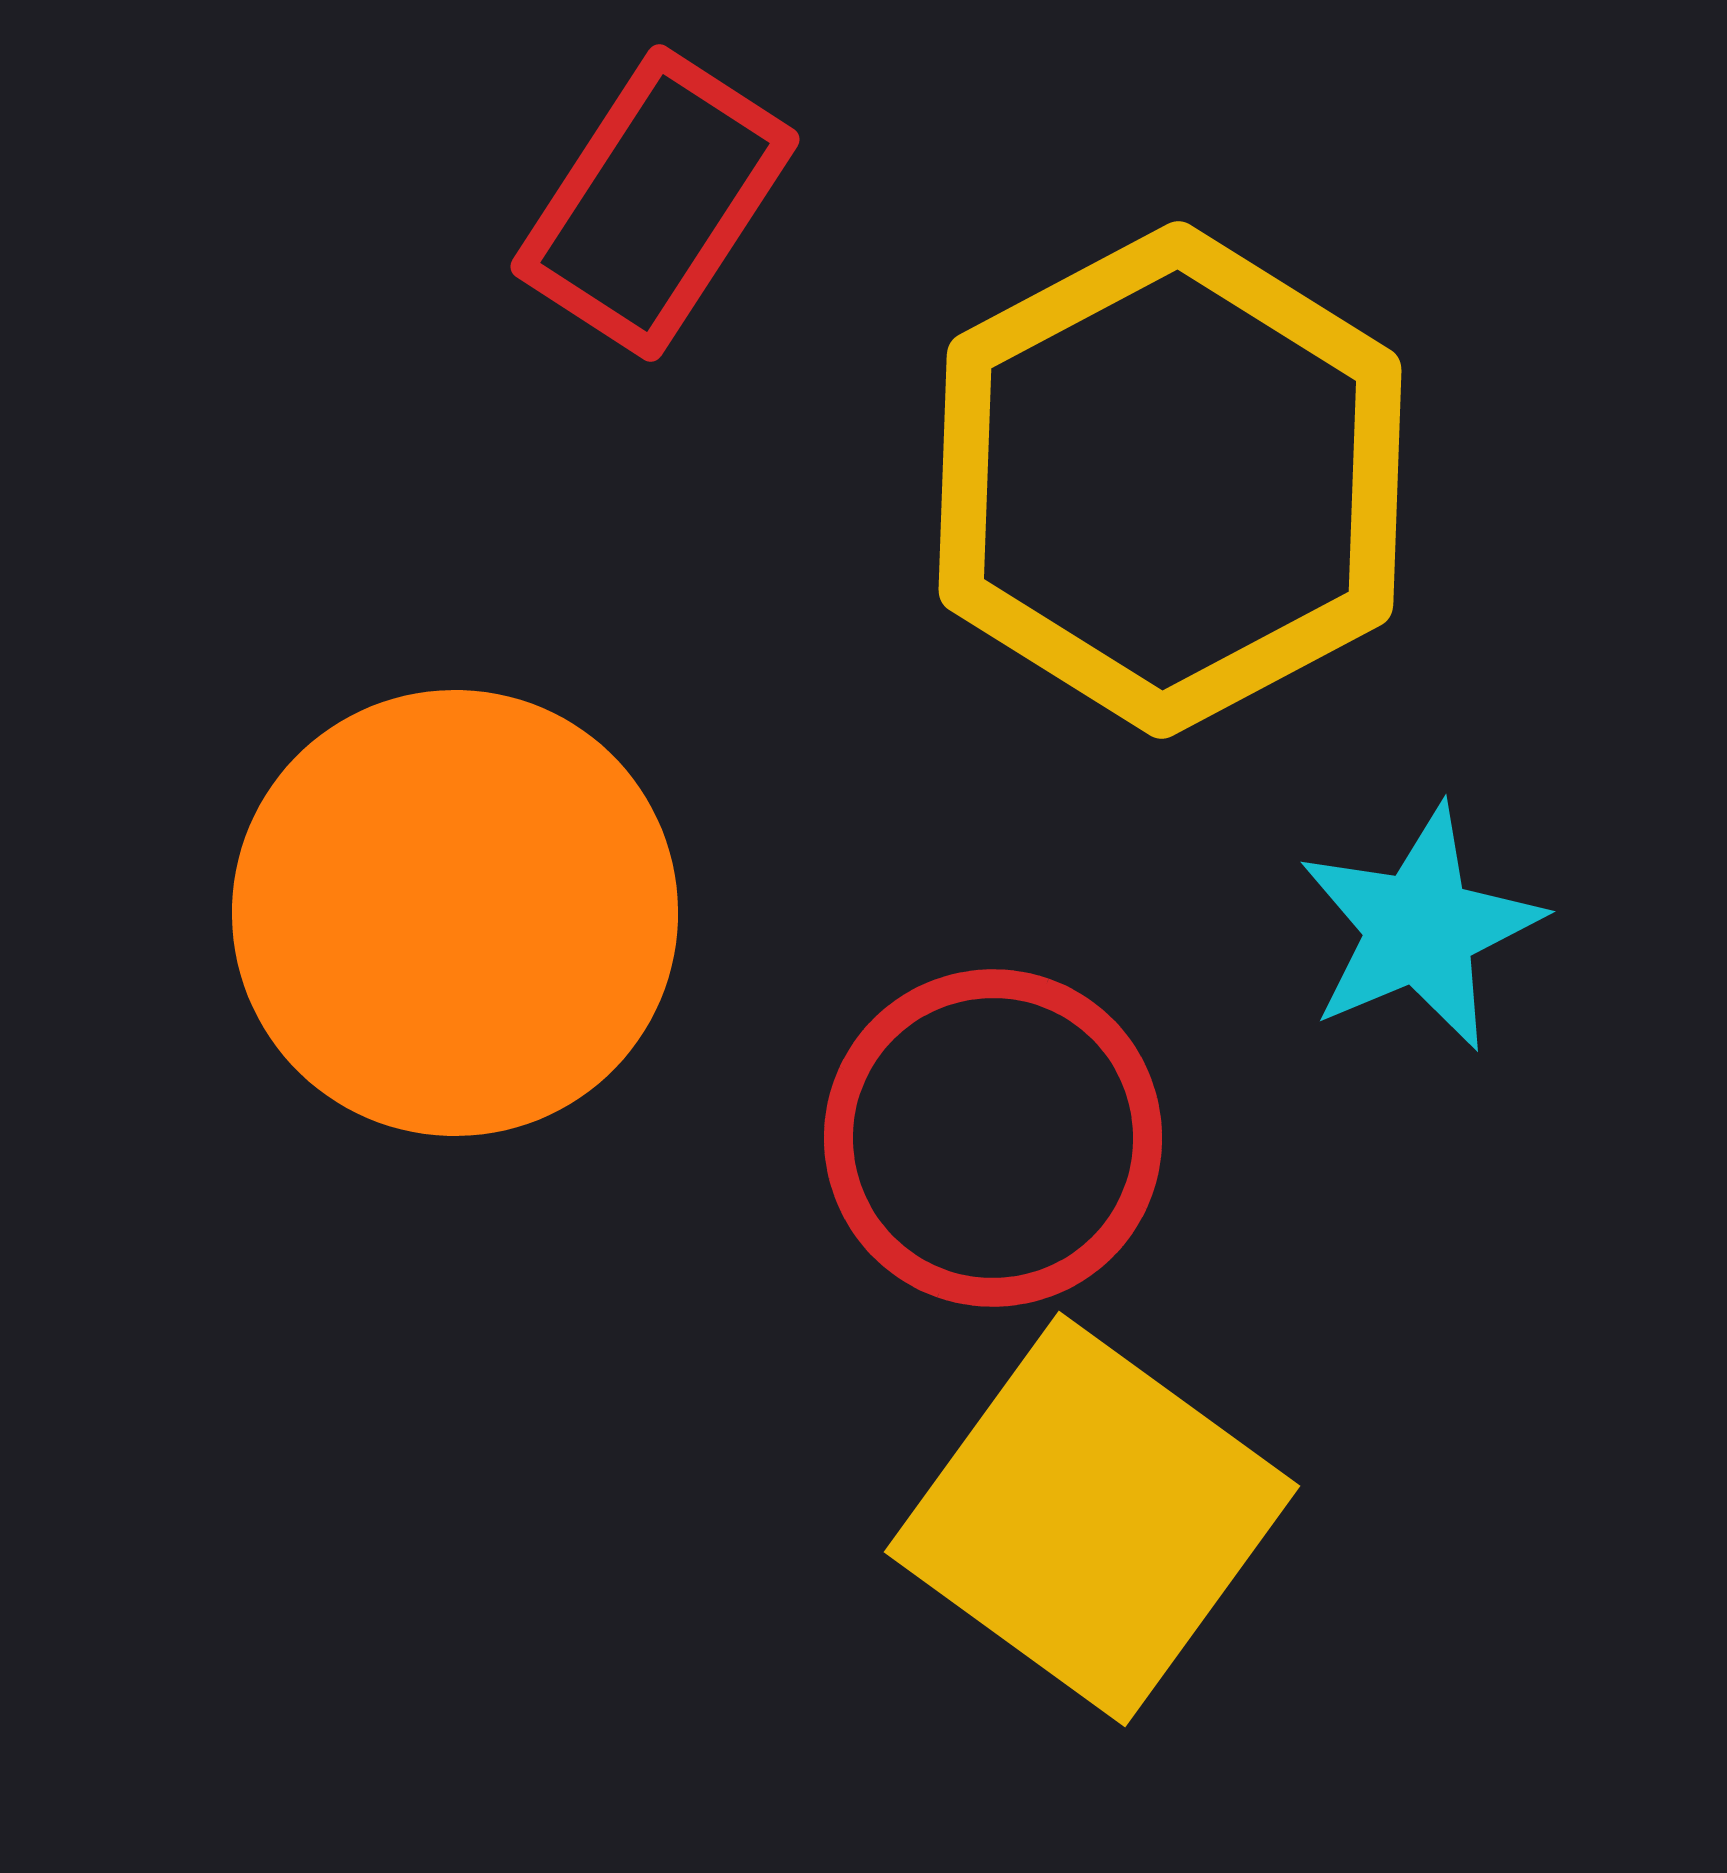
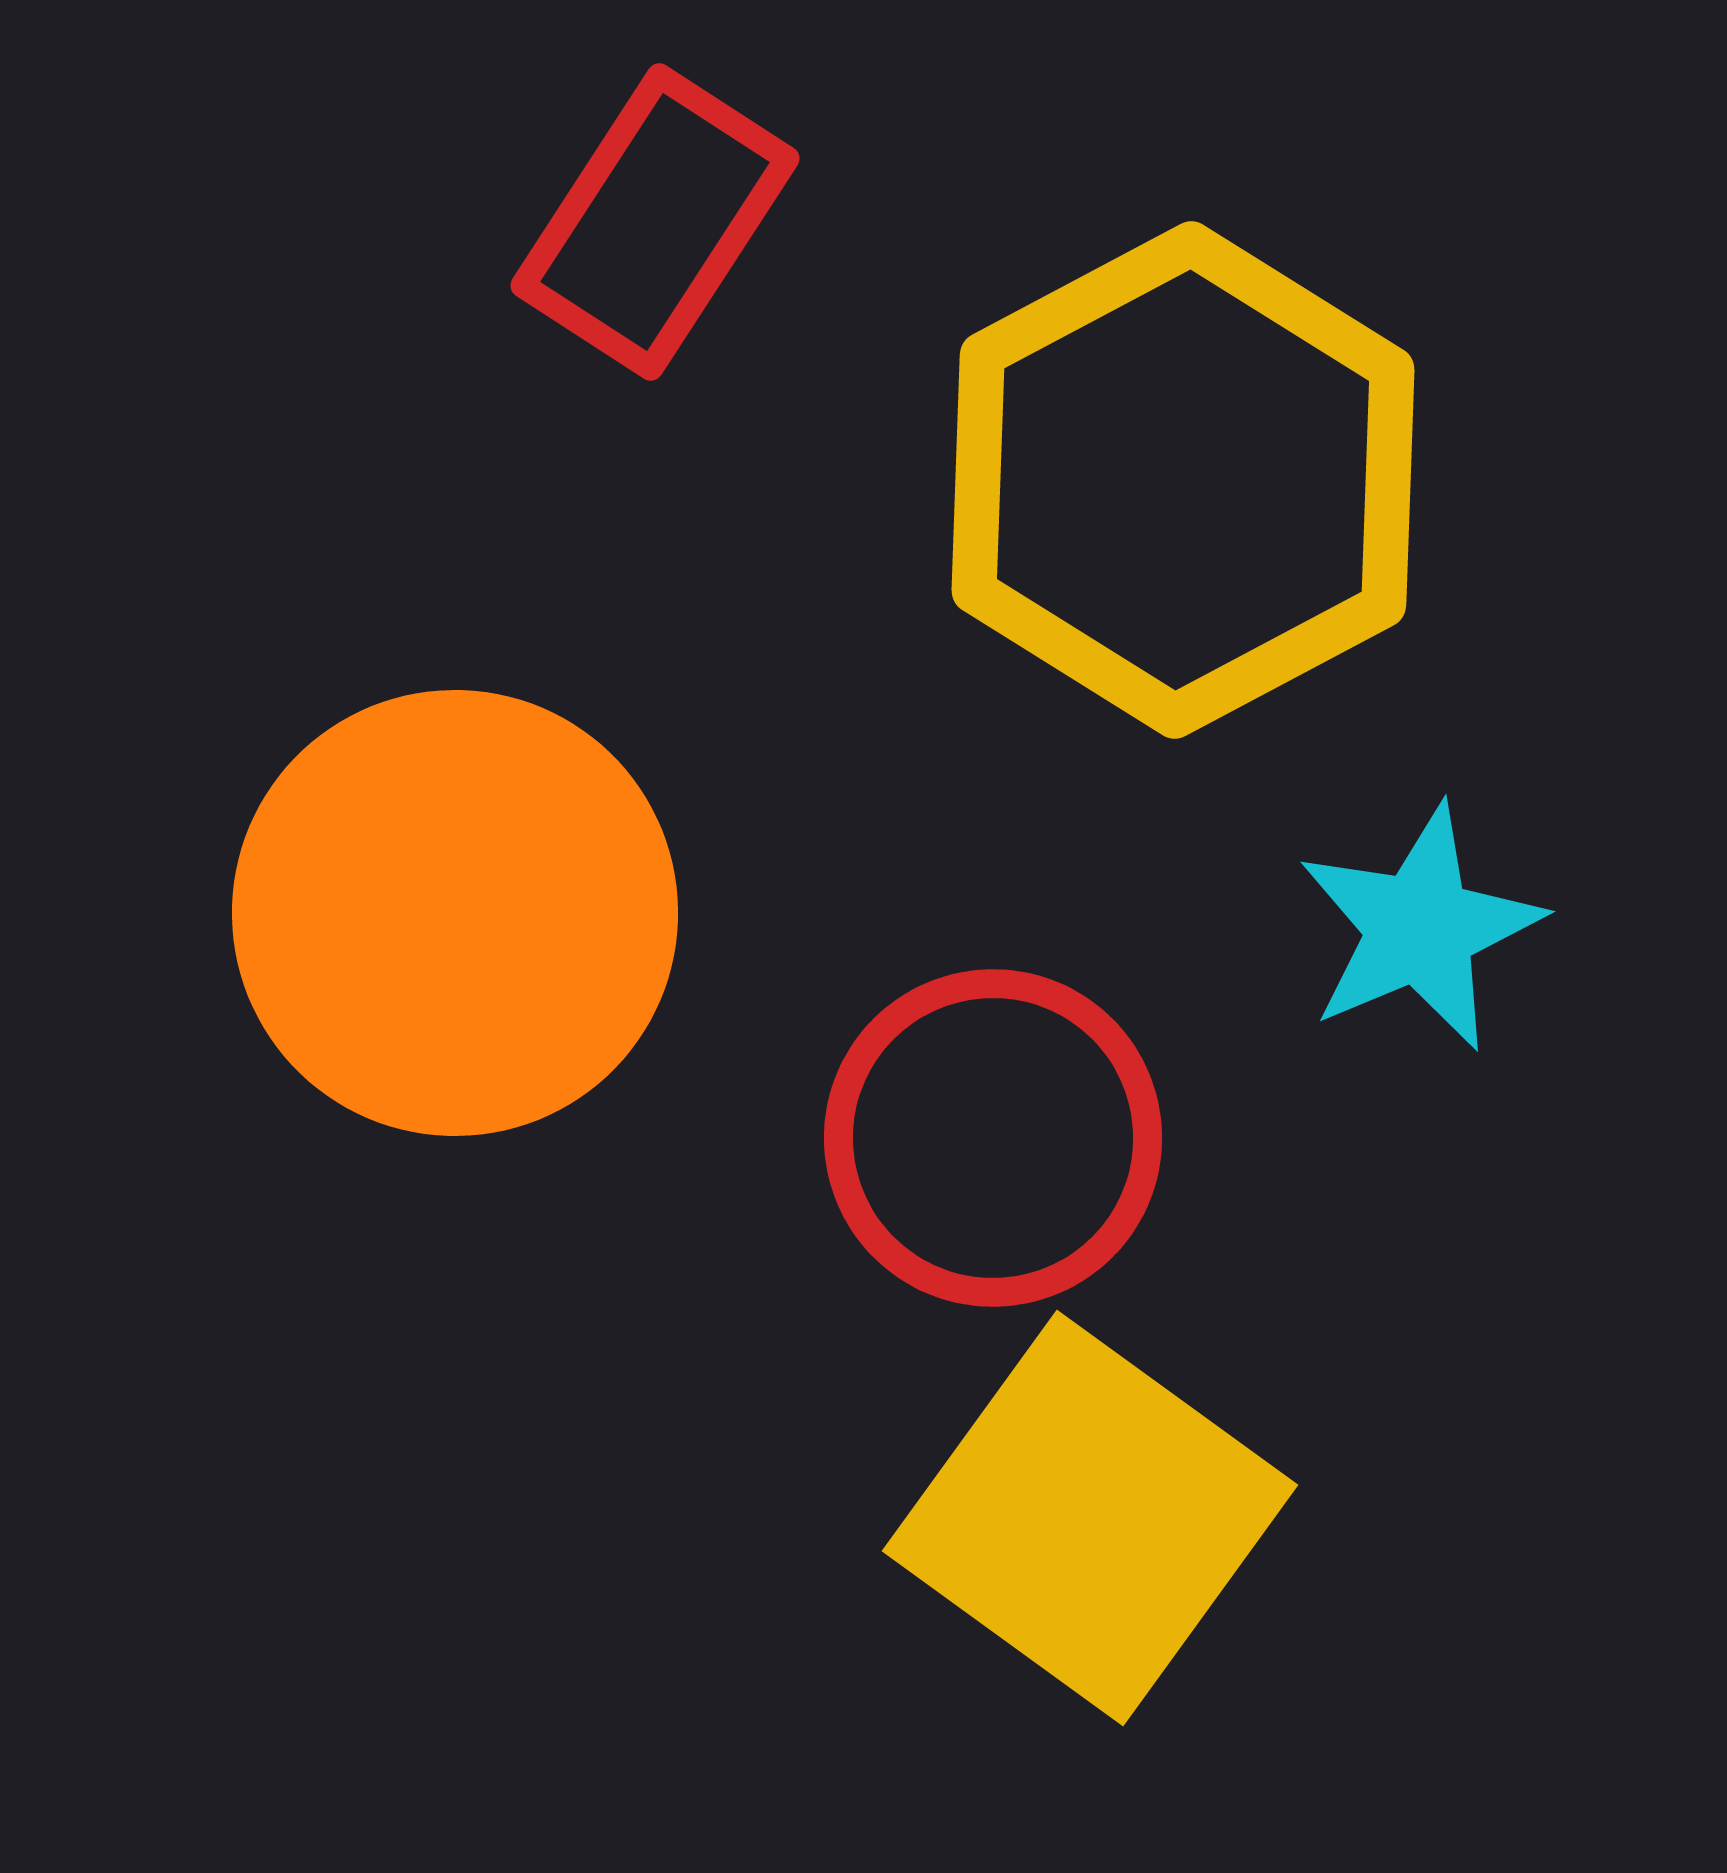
red rectangle: moved 19 px down
yellow hexagon: moved 13 px right
yellow square: moved 2 px left, 1 px up
